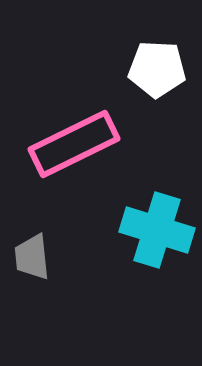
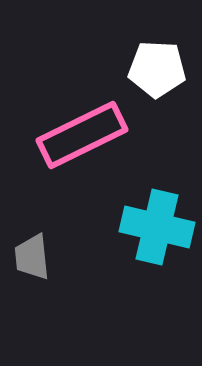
pink rectangle: moved 8 px right, 9 px up
cyan cross: moved 3 px up; rotated 4 degrees counterclockwise
